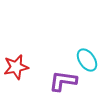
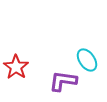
red star: rotated 25 degrees counterclockwise
